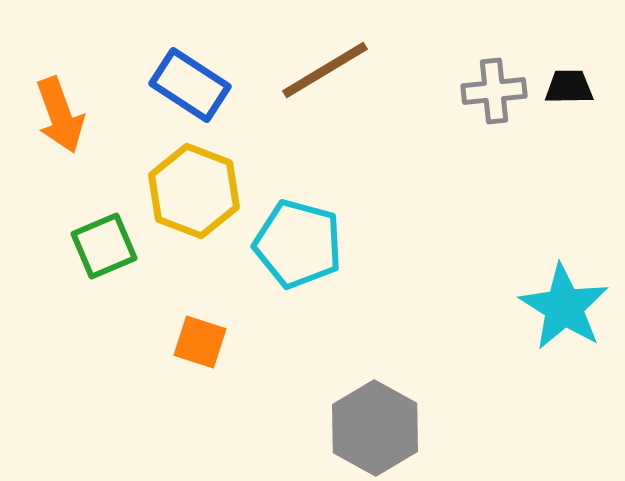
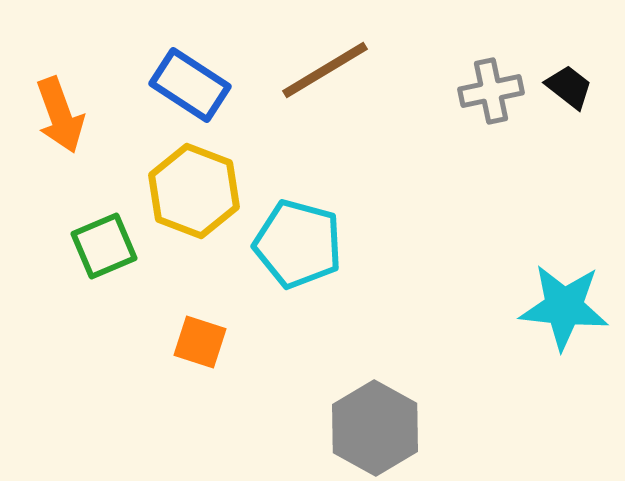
black trapezoid: rotated 39 degrees clockwise
gray cross: moved 3 px left; rotated 6 degrees counterclockwise
cyan star: rotated 26 degrees counterclockwise
